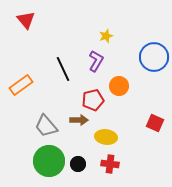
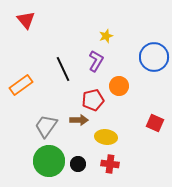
gray trapezoid: rotated 75 degrees clockwise
